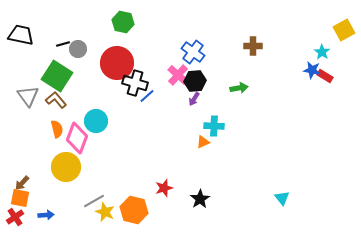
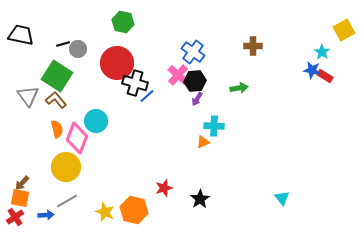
purple arrow: moved 3 px right
gray line: moved 27 px left
